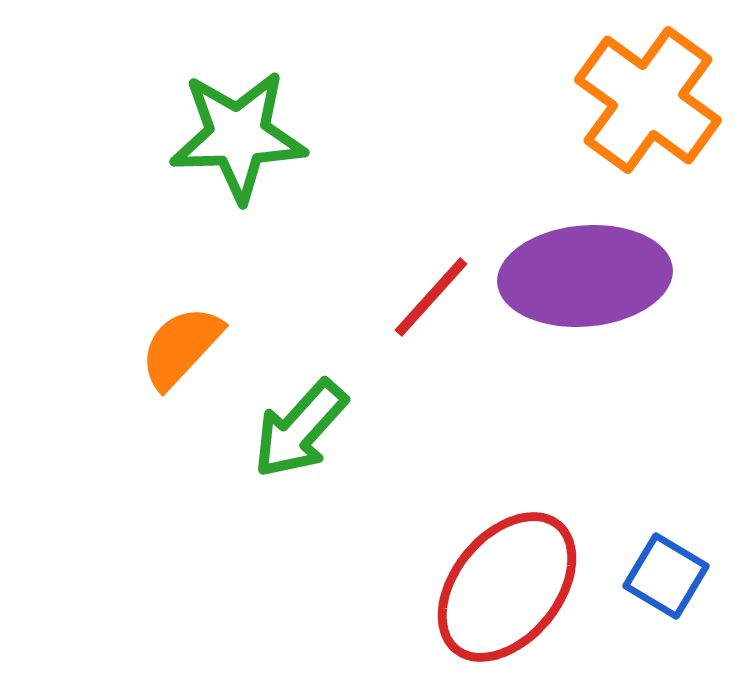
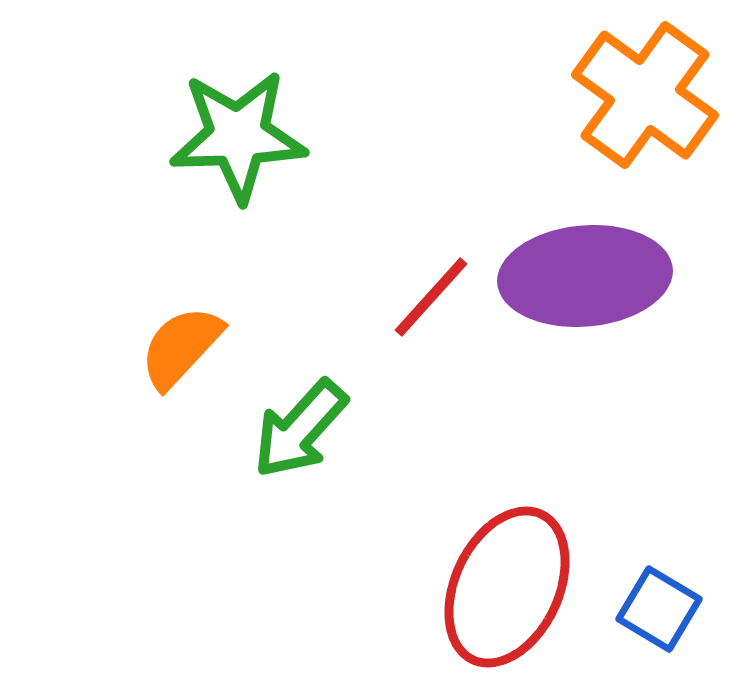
orange cross: moved 3 px left, 5 px up
blue square: moved 7 px left, 33 px down
red ellipse: rotated 14 degrees counterclockwise
